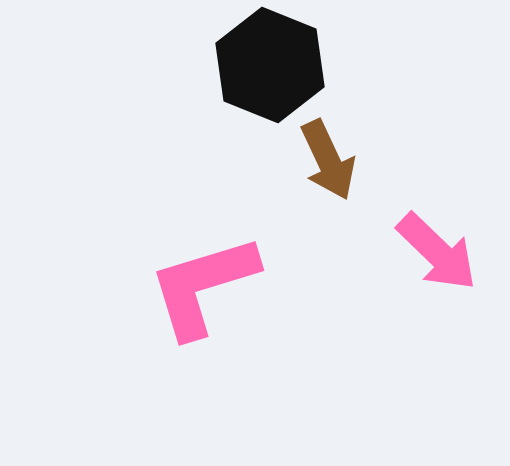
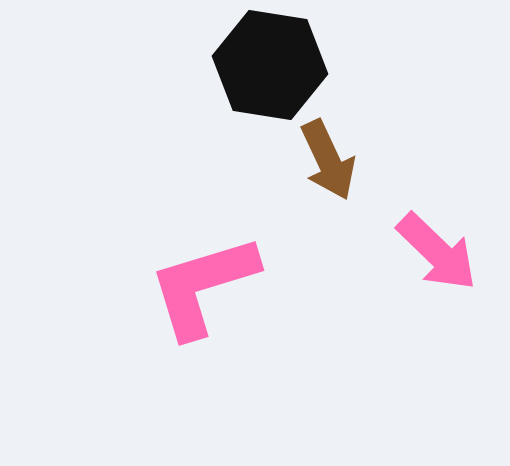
black hexagon: rotated 13 degrees counterclockwise
